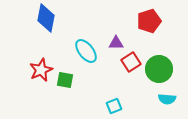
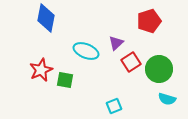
purple triangle: rotated 42 degrees counterclockwise
cyan ellipse: rotated 30 degrees counterclockwise
cyan semicircle: rotated 12 degrees clockwise
